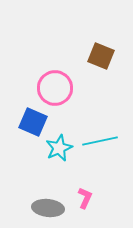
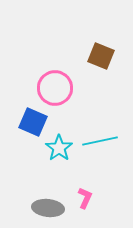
cyan star: rotated 12 degrees counterclockwise
